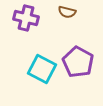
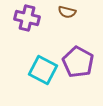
purple cross: moved 1 px right
cyan square: moved 1 px right, 1 px down
